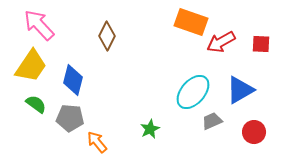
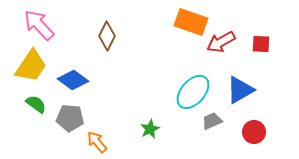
blue diamond: rotated 68 degrees counterclockwise
